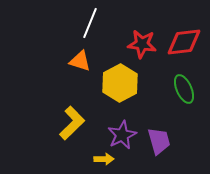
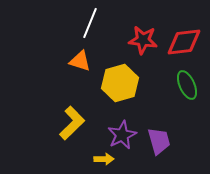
red star: moved 1 px right, 4 px up
yellow hexagon: rotated 12 degrees clockwise
green ellipse: moved 3 px right, 4 px up
